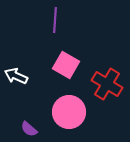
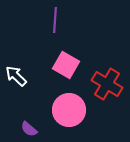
white arrow: rotated 20 degrees clockwise
pink circle: moved 2 px up
